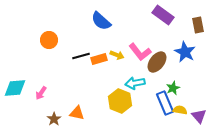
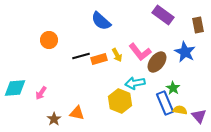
yellow arrow: rotated 40 degrees clockwise
green star: rotated 16 degrees counterclockwise
